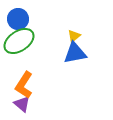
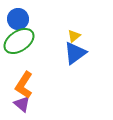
blue triangle: rotated 25 degrees counterclockwise
